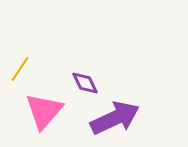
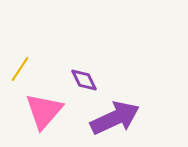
purple diamond: moved 1 px left, 3 px up
